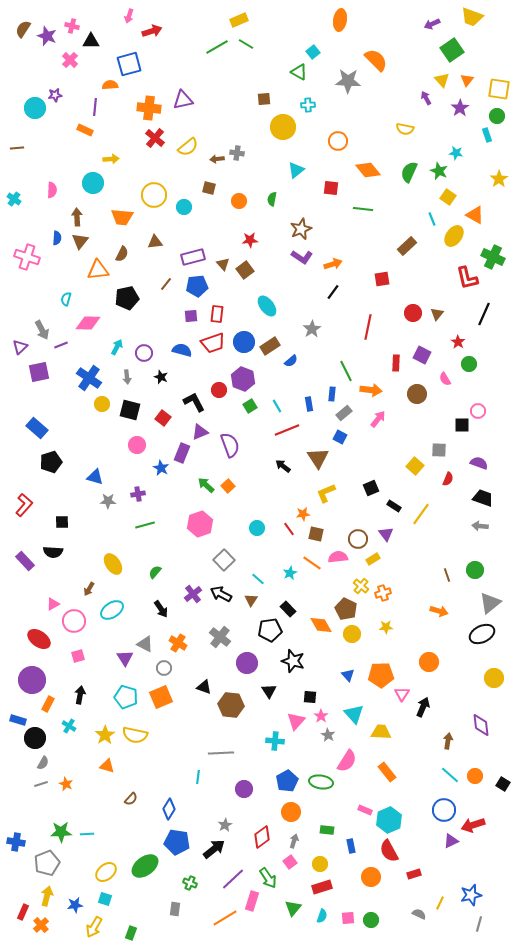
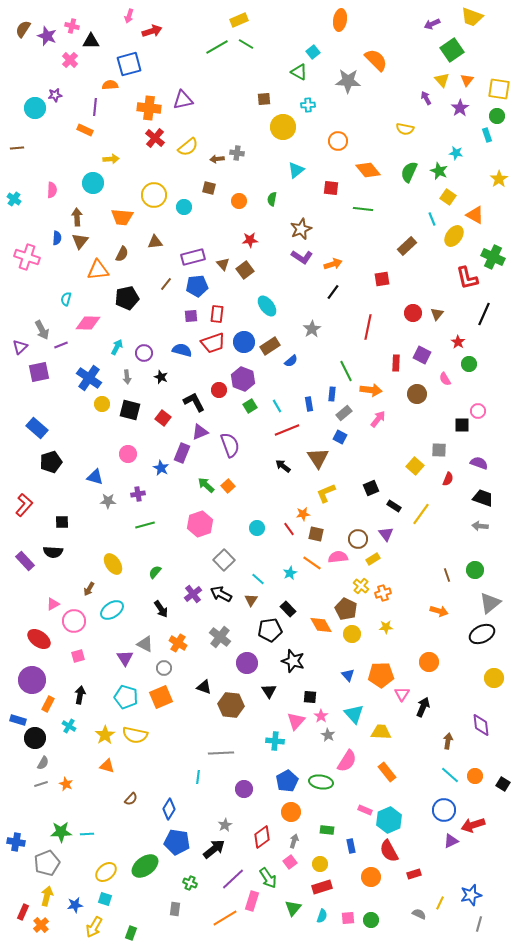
pink circle at (137, 445): moved 9 px left, 9 px down
